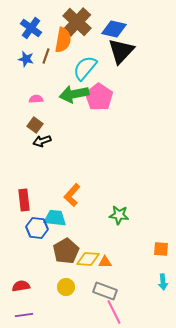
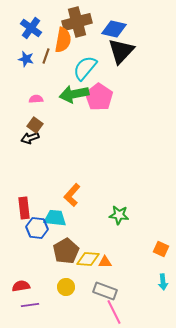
brown cross: rotated 32 degrees clockwise
black arrow: moved 12 px left, 3 px up
red rectangle: moved 8 px down
orange square: rotated 21 degrees clockwise
purple line: moved 6 px right, 10 px up
